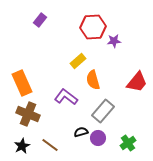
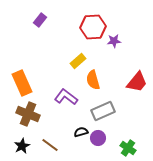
gray rectangle: rotated 25 degrees clockwise
green cross: moved 5 px down; rotated 21 degrees counterclockwise
